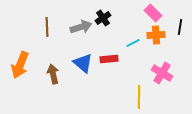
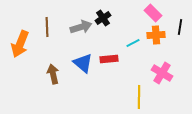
orange arrow: moved 21 px up
